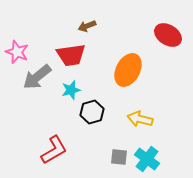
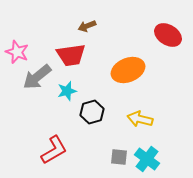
orange ellipse: rotated 40 degrees clockwise
cyan star: moved 4 px left, 1 px down
